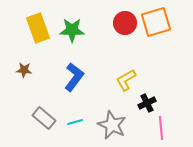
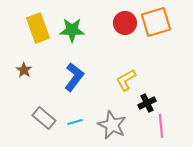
brown star: rotated 28 degrees clockwise
pink line: moved 2 px up
